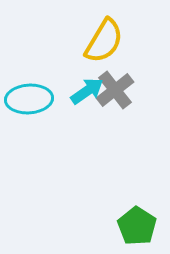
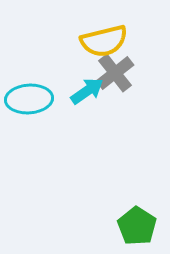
yellow semicircle: rotated 45 degrees clockwise
gray cross: moved 17 px up
